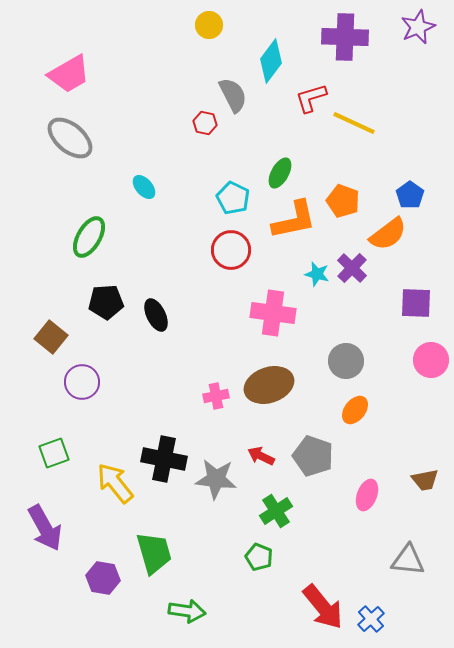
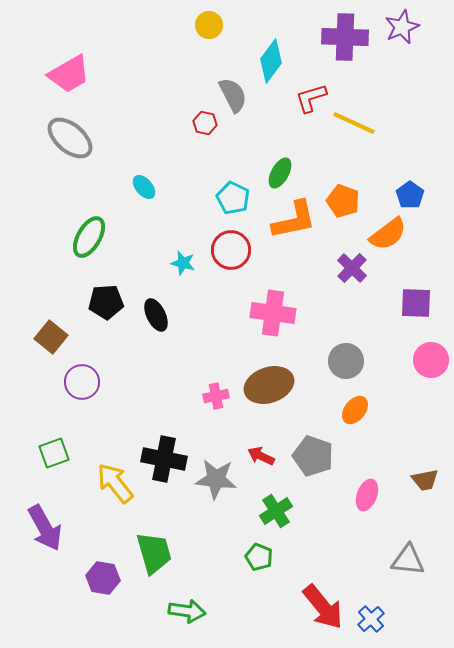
purple star at (418, 27): moved 16 px left
cyan star at (317, 274): moved 134 px left, 11 px up
